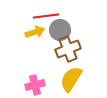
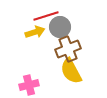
red line: rotated 10 degrees counterclockwise
gray circle: moved 3 px up
yellow semicircle: moved 8 px up; rotated 60 degrees counterclockwise
pink cross: moved 6 px left
